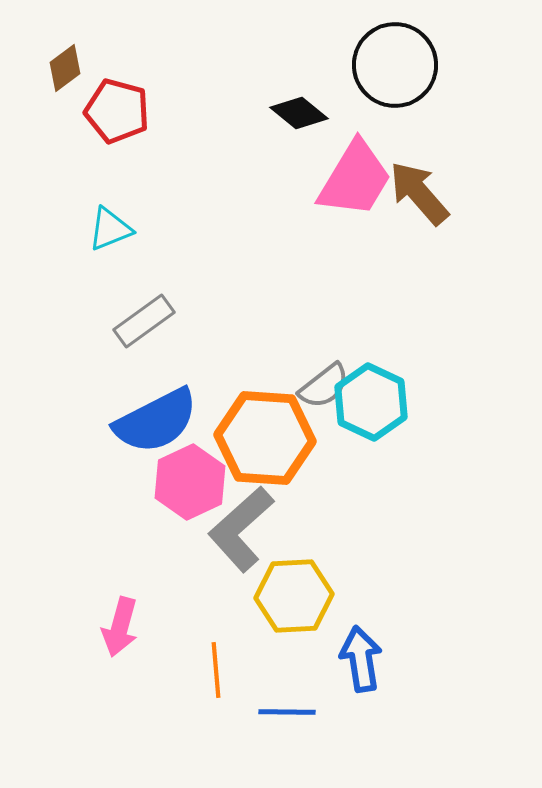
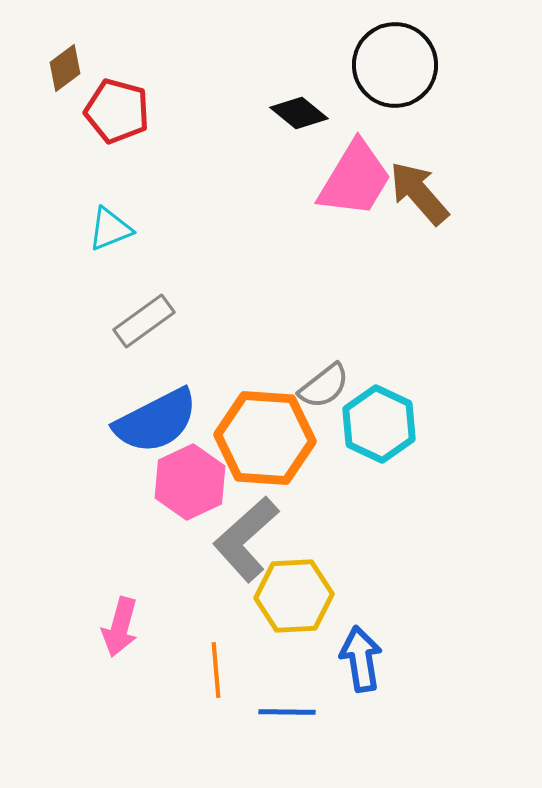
cyan hexagon: moved 8 px right, 22 px down
gray L-shape: moved 5 px right, 10 px down
